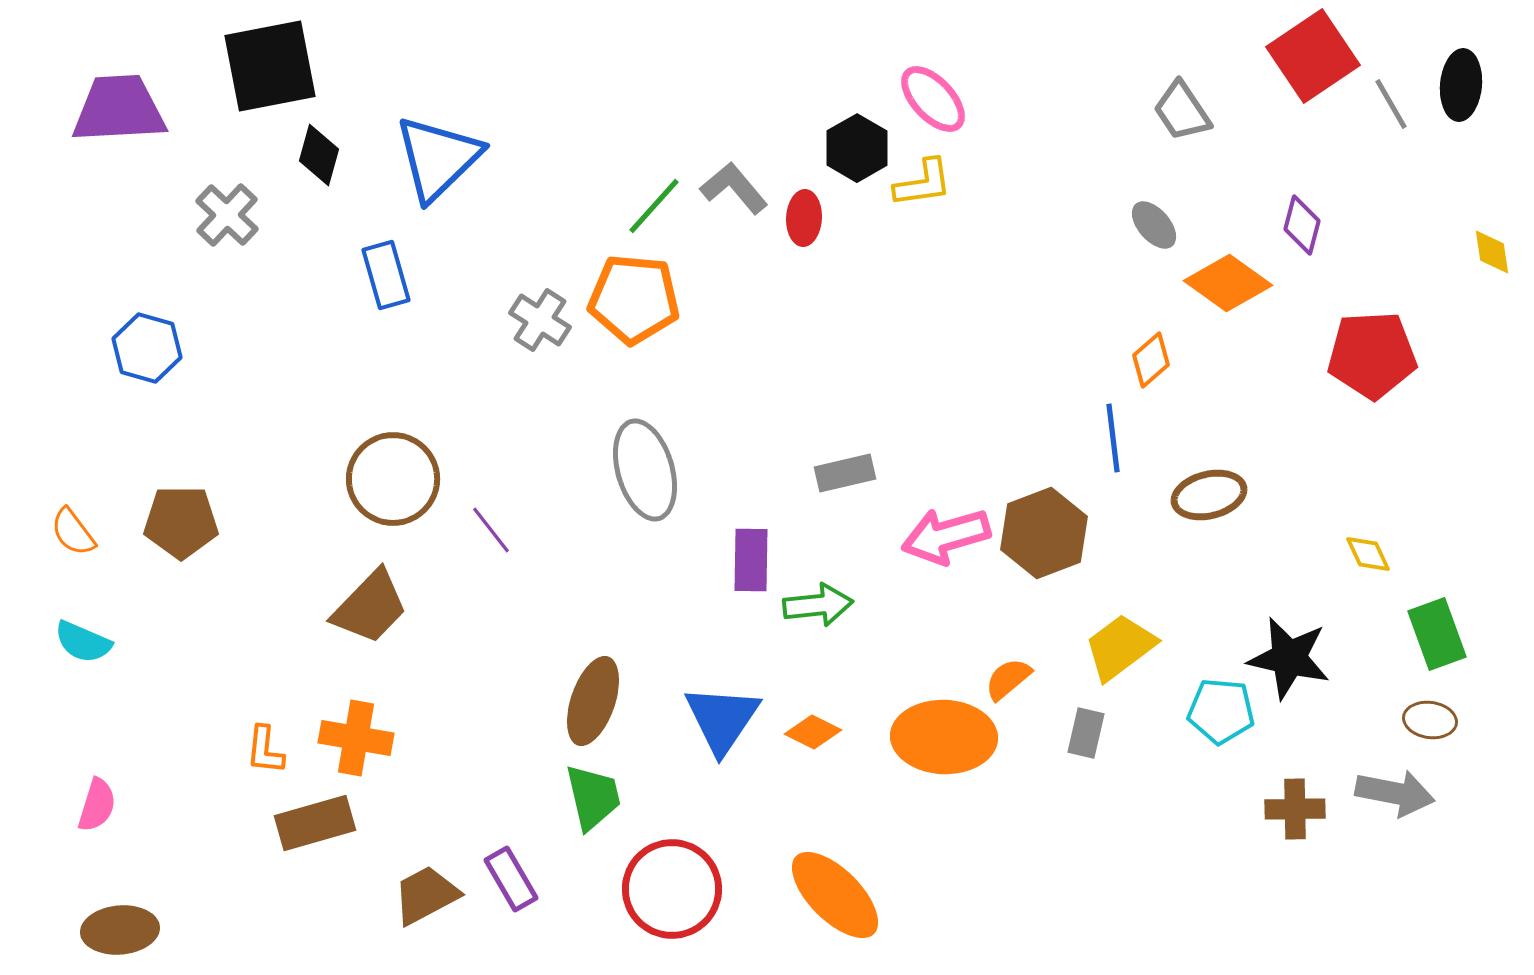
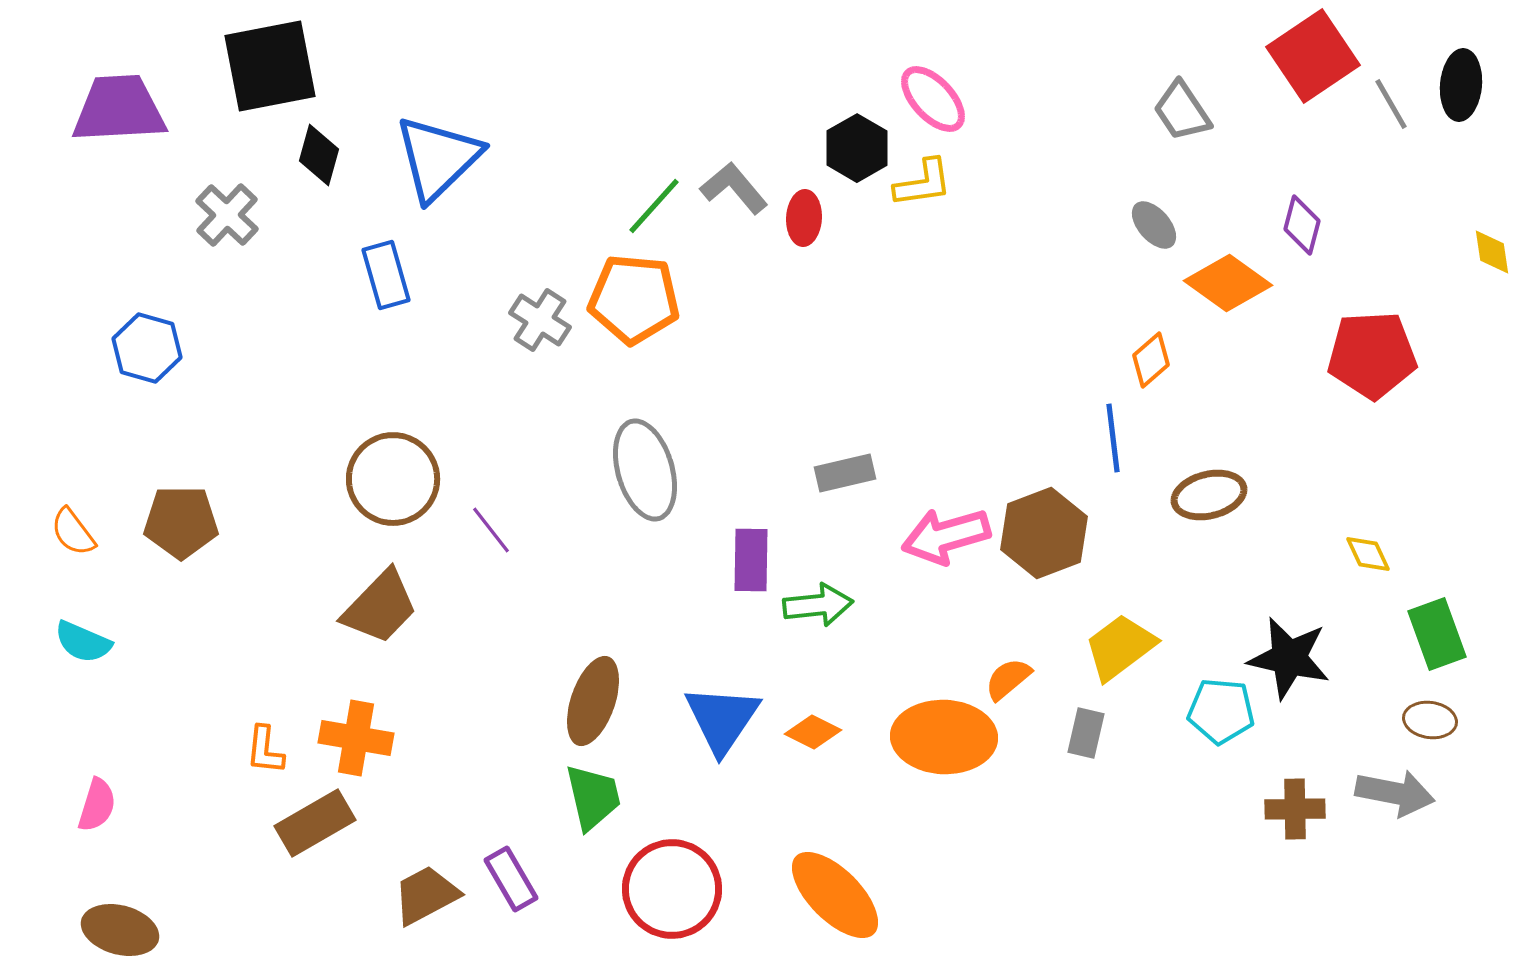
brown trapezoid at (370, 607): moved 10 px right
brown rectangle at (315, 823): rotated 14 degrees counterclockwise
brown ellipse at (120, 930): rotated 20 degrees clockwise
